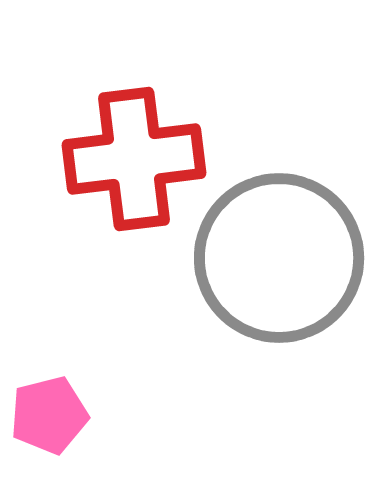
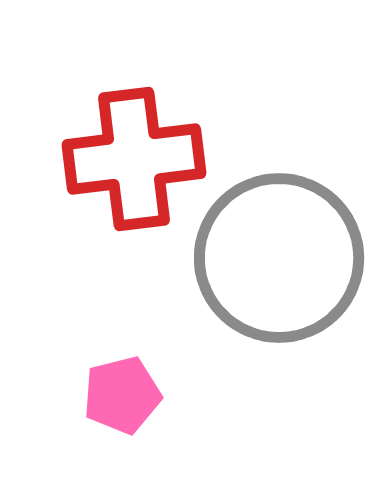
pink pentagon: moved 73 px right, 20 px up
